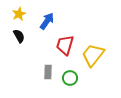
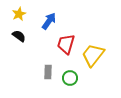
blue arrow: moved 2 px right
black semicircle: rotated 24 degrees counterclockwise
red trapezoid: moved 1 px right, 1 px up
